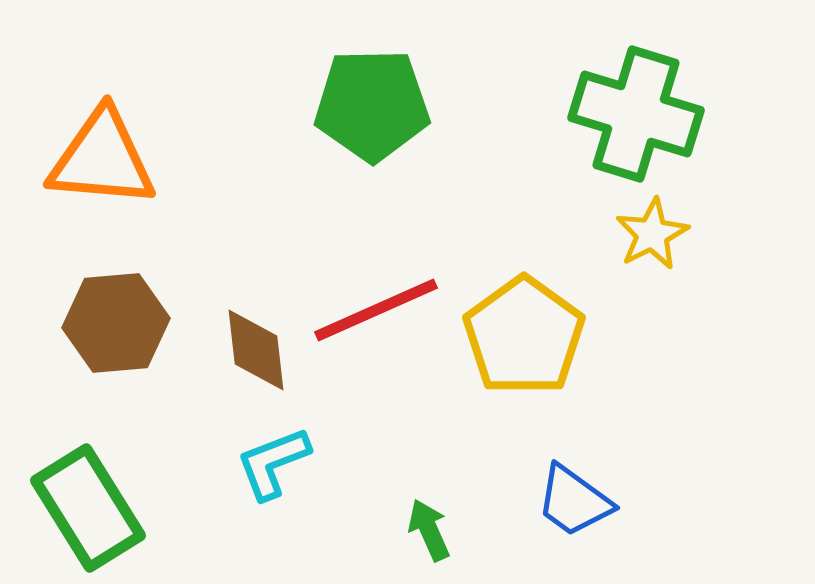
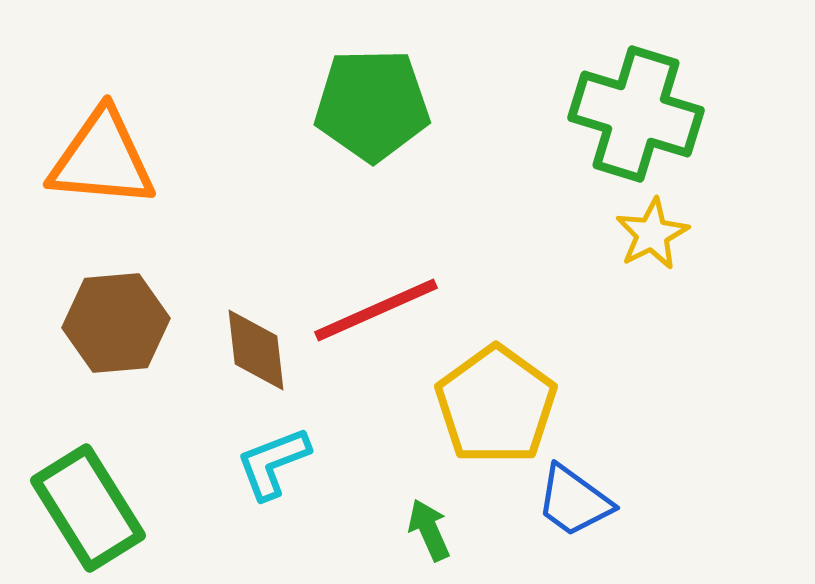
yellow pentagon: moved 28 px left, 69 px down
